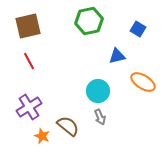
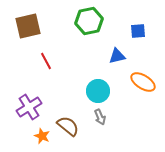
blue square: moved 2 px down; rotated 35 degrees counterclockwise
red line: moved 17 px right
